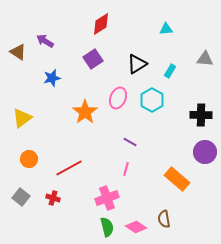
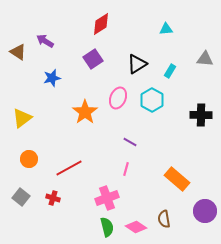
purple circle: moved 59 px down
